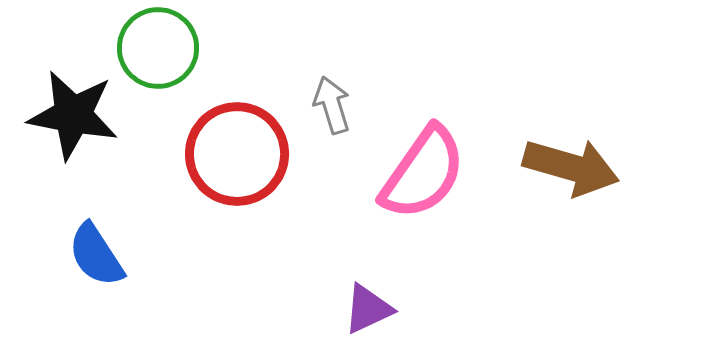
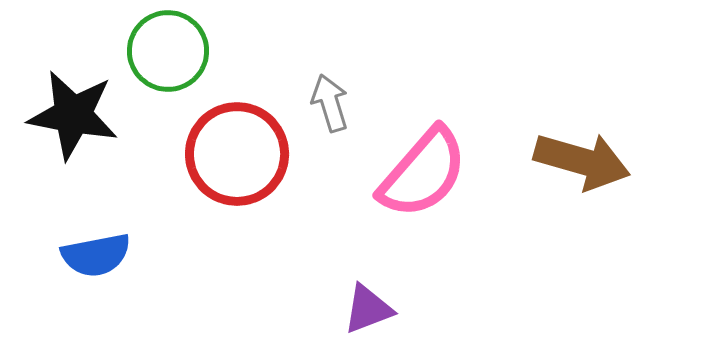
green circle: moved 10 px right, 3 px down
gray arrow: moved 2 px left, 2 px up
brown arrow: moved 11 px right, 6 px up
pink semicircle: rotated 6 degrees clockwise
blue semicircle: rotated 68 degrees counterclockwise
purple triangle: rotated 4 degrees clockwise
